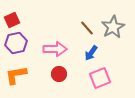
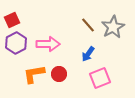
brown line: moved 1 px right, 3 px up
purple hexagon: rotated 15 degrees counterclockwise
pink arrow: moved 7 px left, 5 px up
blue arrow: moved 3 px left, 1 px down
orange L-shape: moved 18 px right, 1 px up
